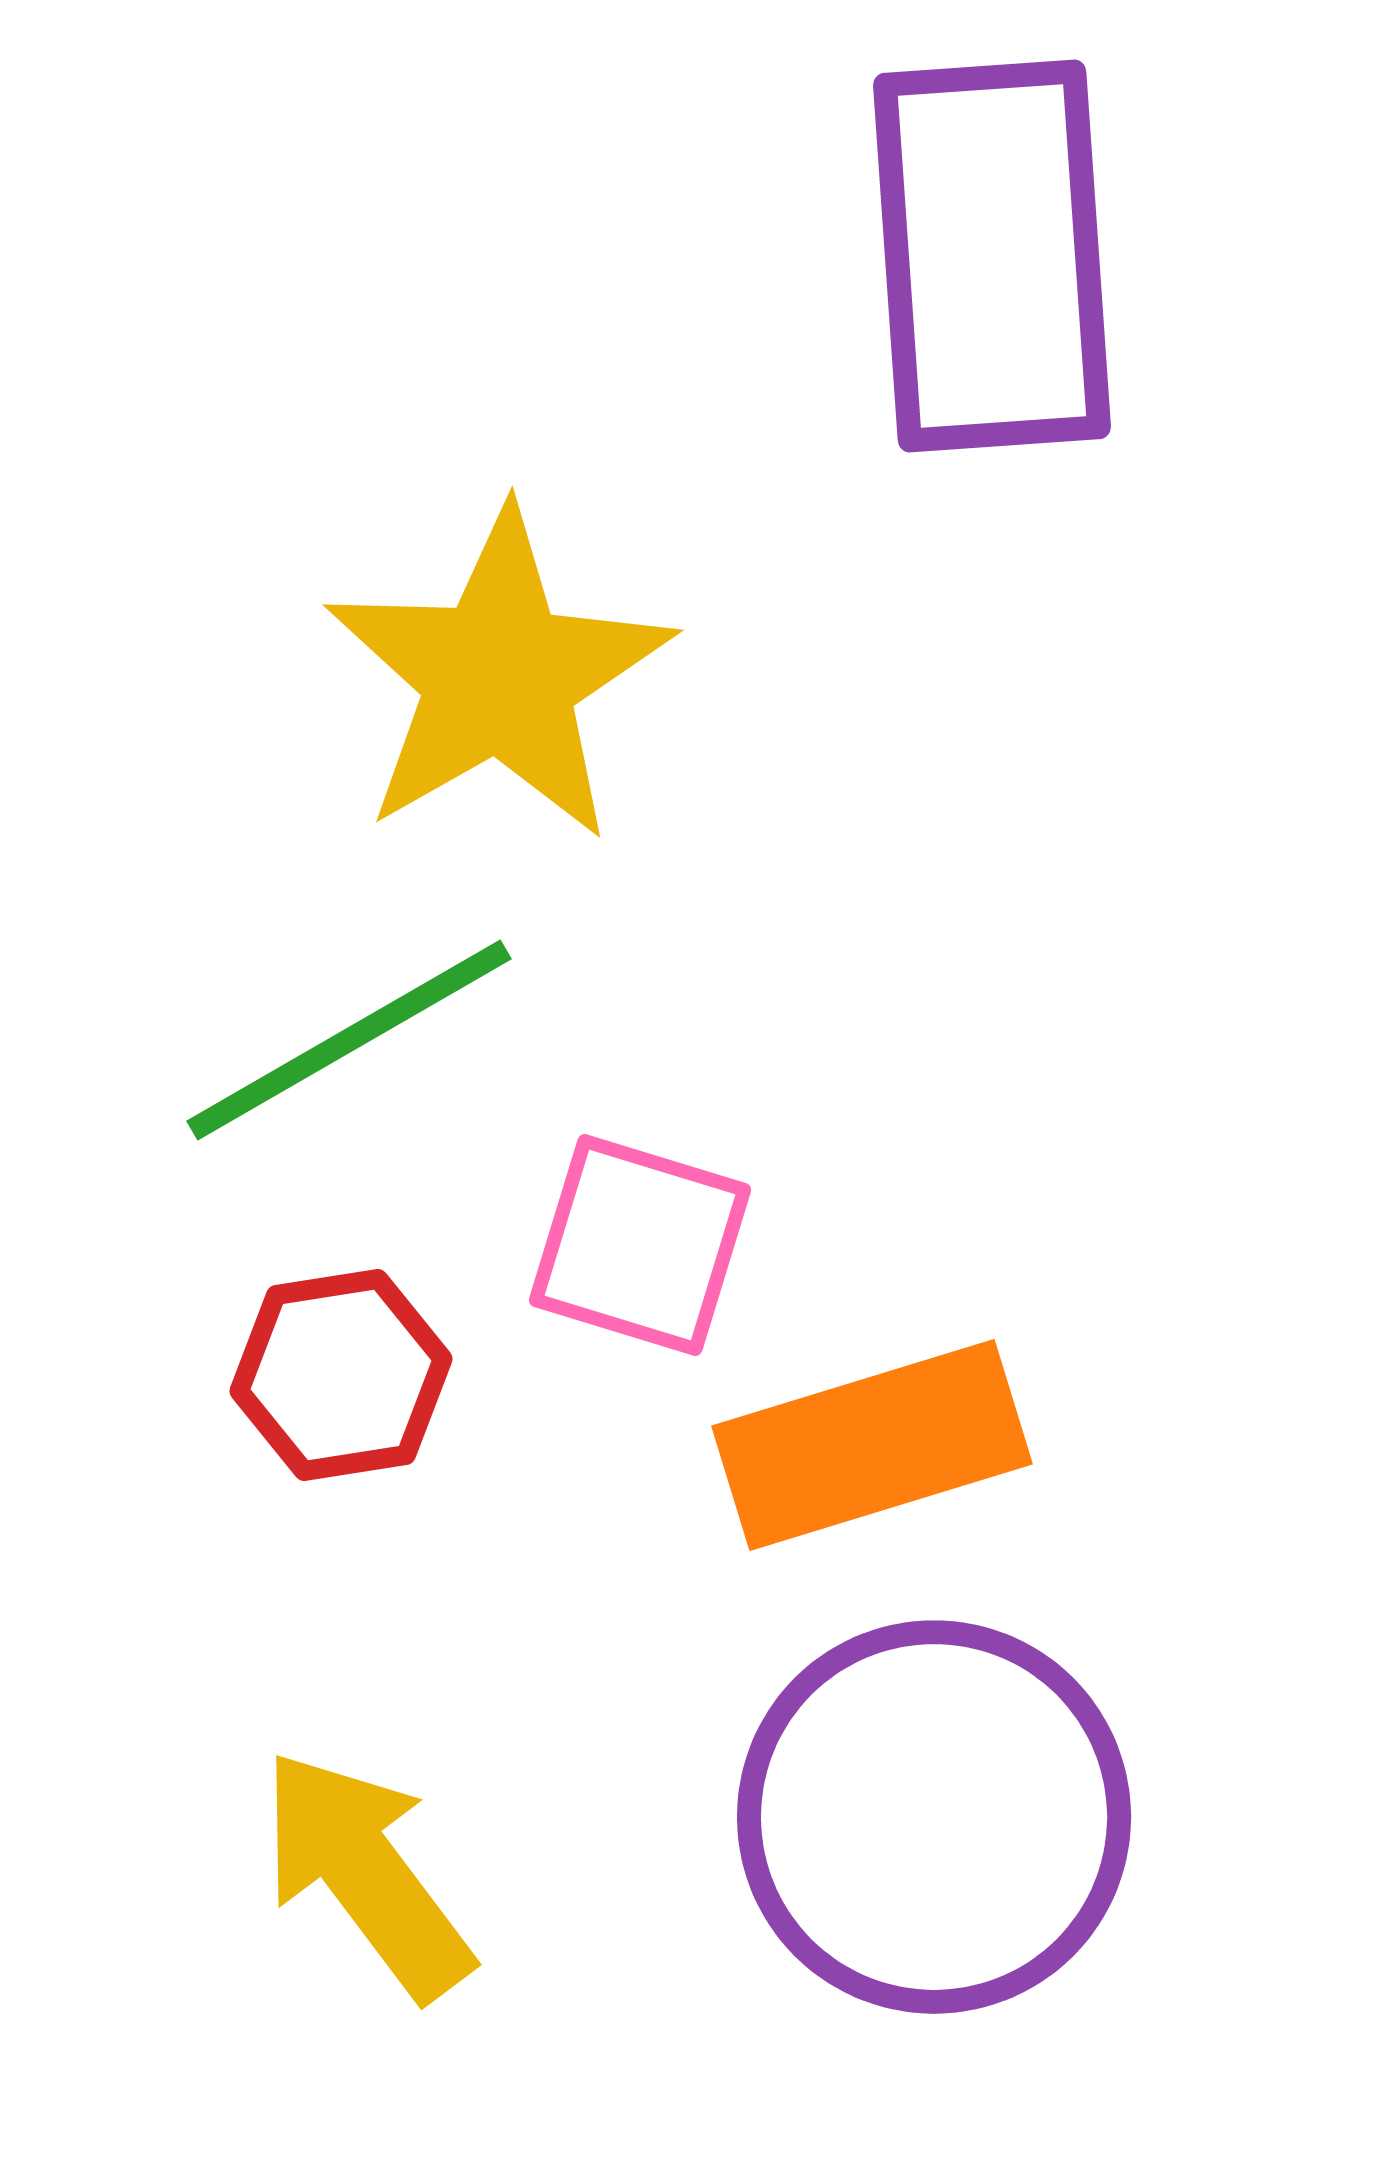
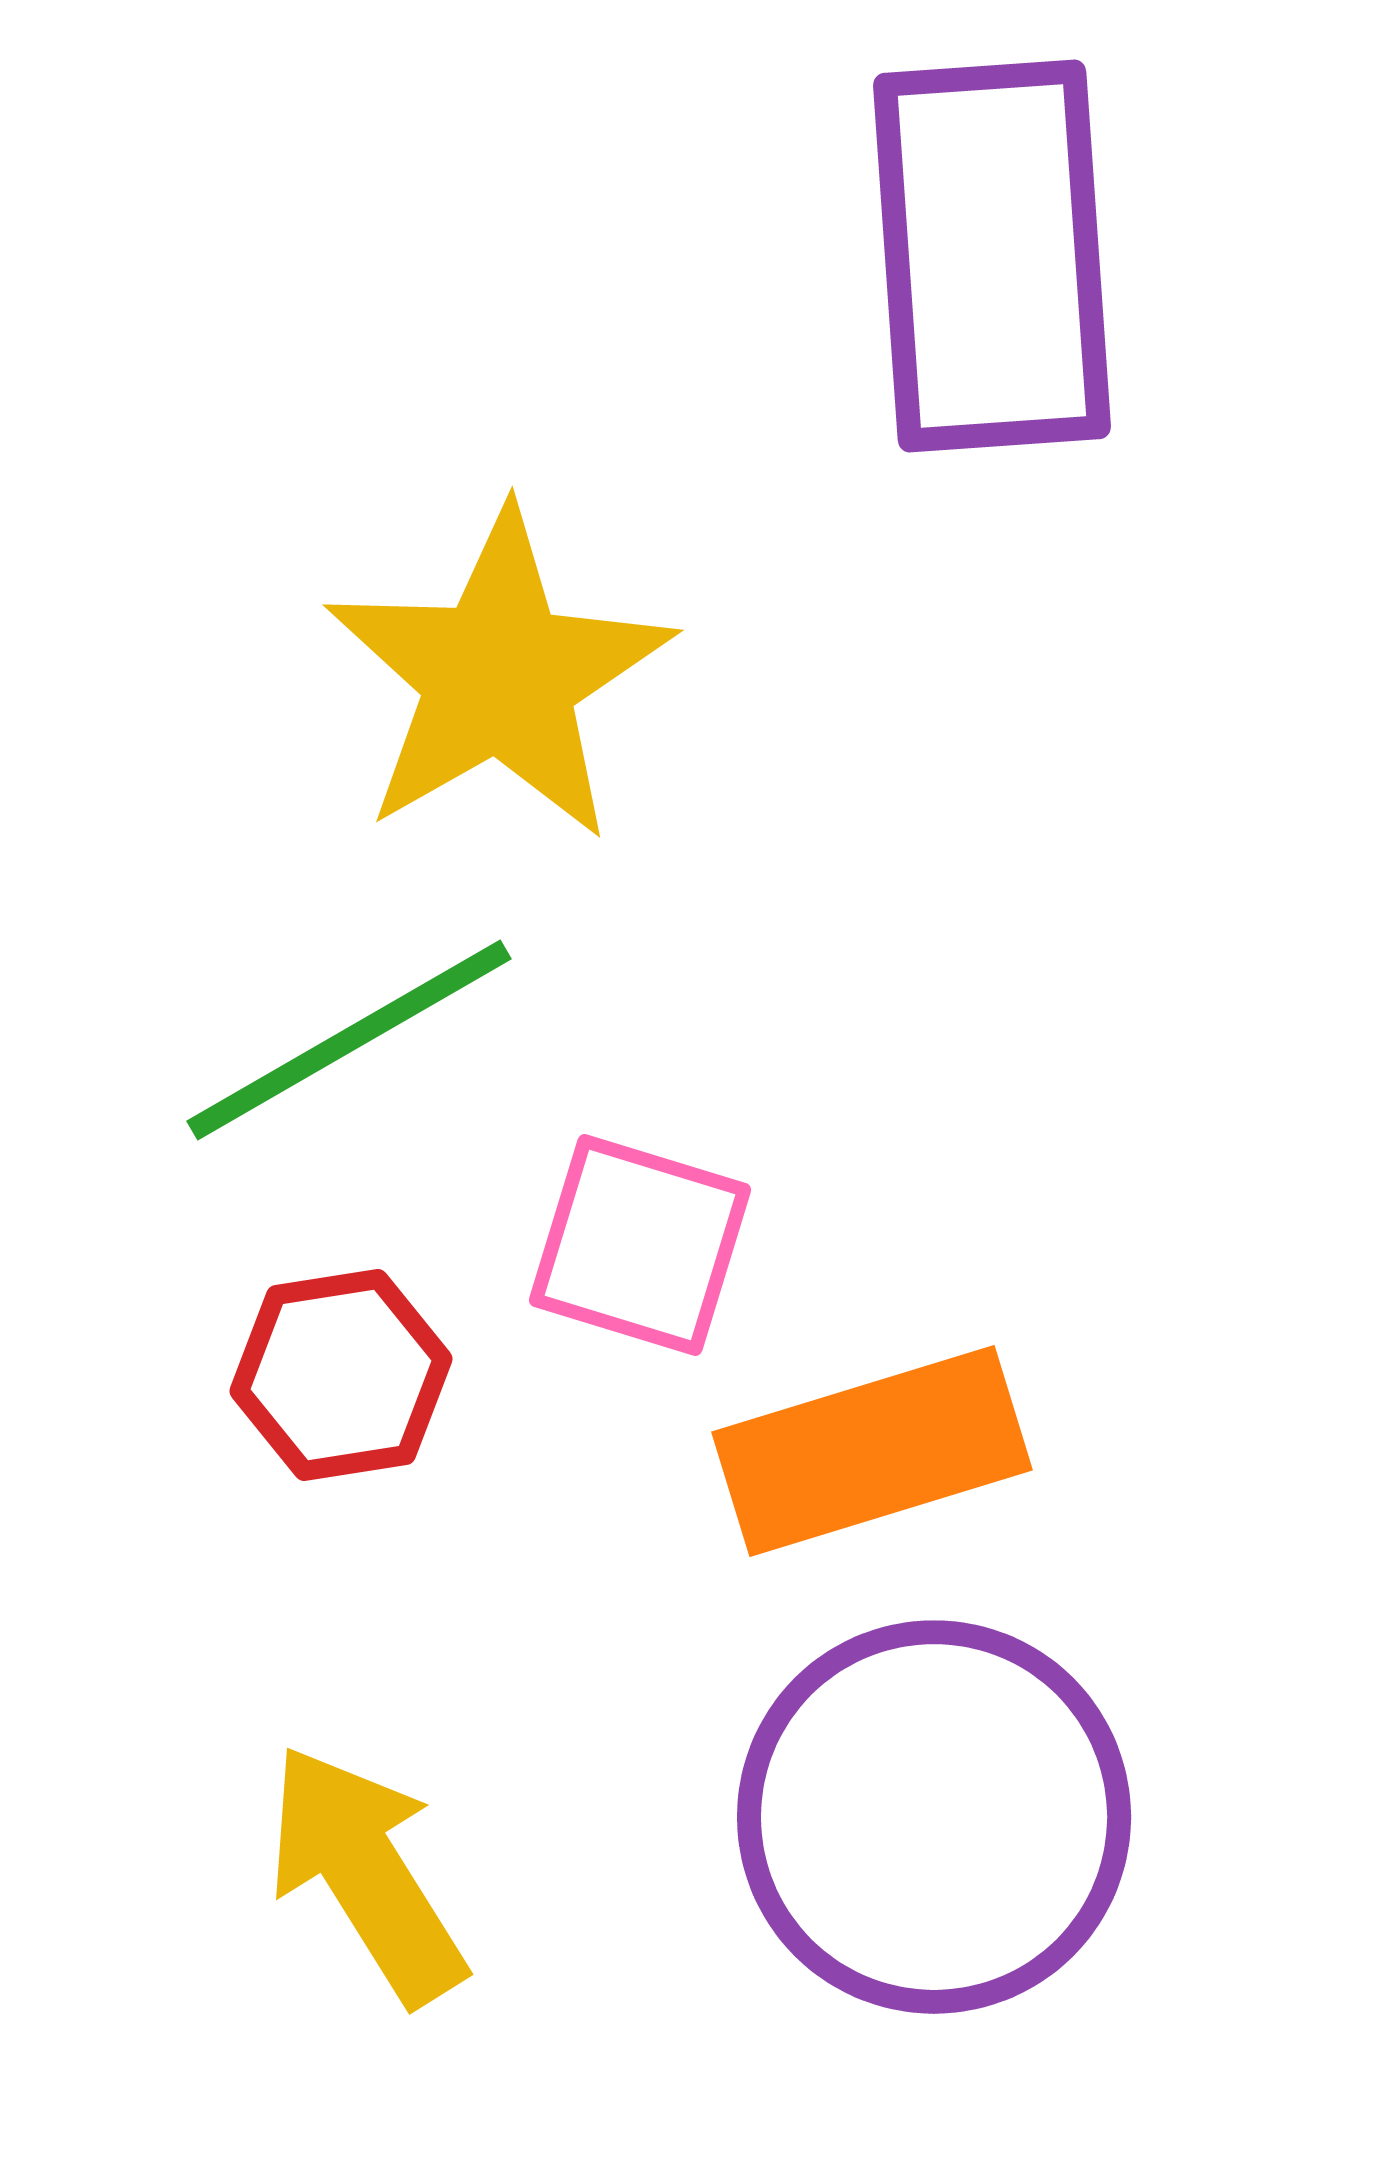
orange rectangle: moved 6 px down
yellow arrow: rotated 5 degrees clockwise
